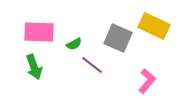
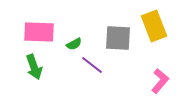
yellow rectangle: rotated 44 degrees clockwise
gray square: rotated 20 degrees counterclockwise
pink L-shape: moved 13 px right
